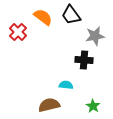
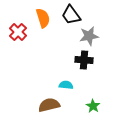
orange semicircle: moved 1 px down; rotated 36 degrees clockwise
gray star: moved 6 px left
